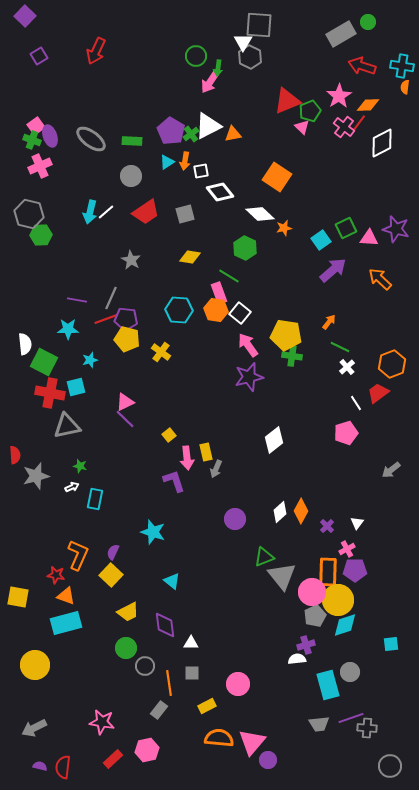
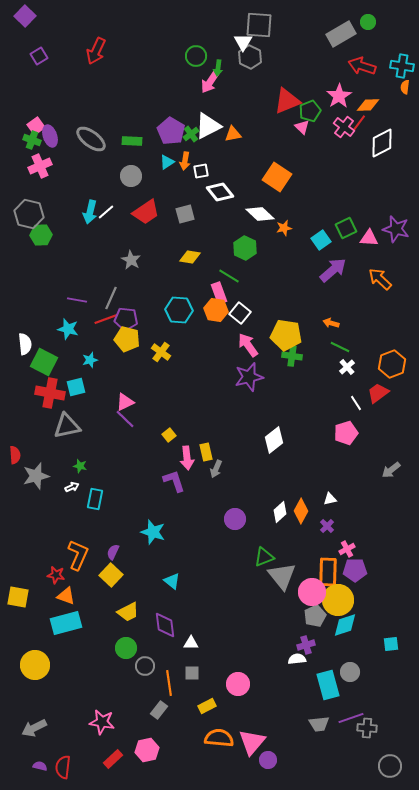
orange arrow at (329, 322): moved 2 px right, 1 px down; rotated 112 degrees counterclockwise
cyan star at (68, 329): rotated 15 degrees clockwise
white triangle at (357, 523): moved 27 px left, 24 px up; rotated 40 degrees clockwise
